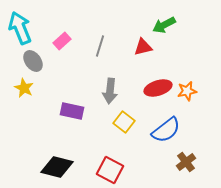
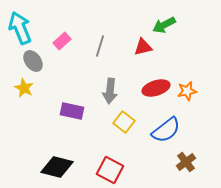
red ellipse: moved 2 px left
